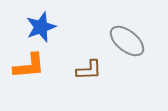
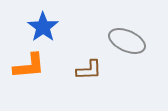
blue star: moved 2 px right; rotated 16 degrees counterclockwise
gray ellipse: rotated 15 degrees counterclockwise
